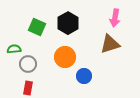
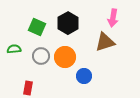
pink arrow: moved 2 px left
brown triangle: moved 5 px left, 2 px up
gray circle: moved 13 px right, 8 px up
